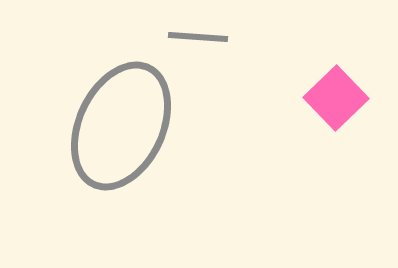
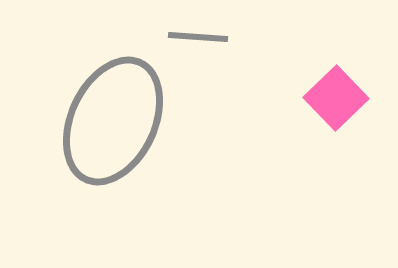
gray ellipse: moved 8 px left, 5 px up
